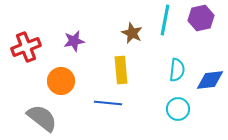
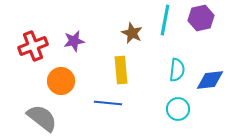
red cross: moved 7 px right, 1 px up
